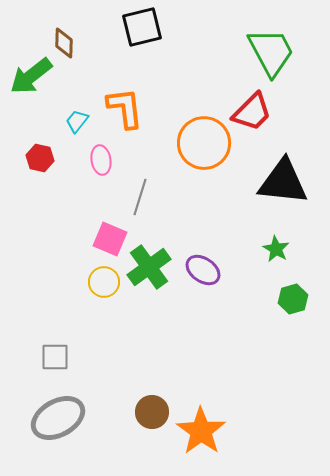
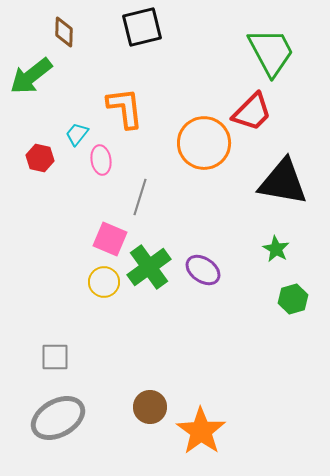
brown diamond: moved 11 px up
cyan trapezoid: moved 13 px down
black triangle: rotated 4 degrees clockwise
brown circle: moved 2 px left, 5 px up
